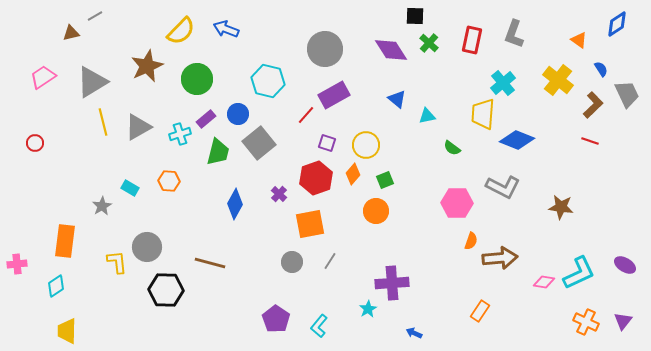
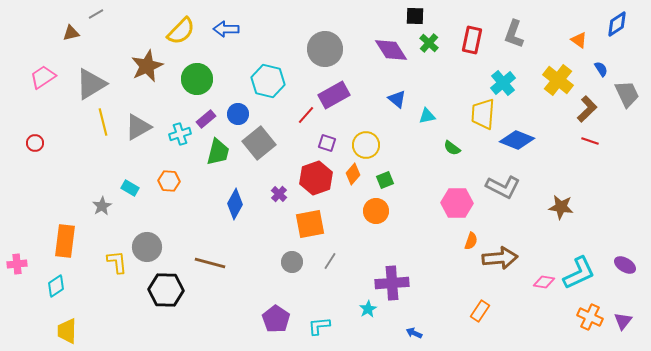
gray line at (95, 16): moved 1 px right, 2 px up
blue arrow at (226, 29): rotated 20 degrees counterclockwise
gray triangle at (92, 82): moved 1 px left, 2 px down
brown L-shape at (593, 105): moved 6 px left, 4 px down
orange cross at (586, 322): moved 4 px right, 5 px up
cyan L-shape at (319, 326): rotated 45 degrees clockwise
